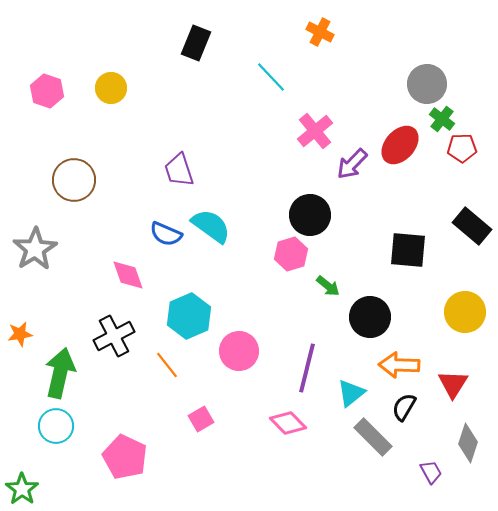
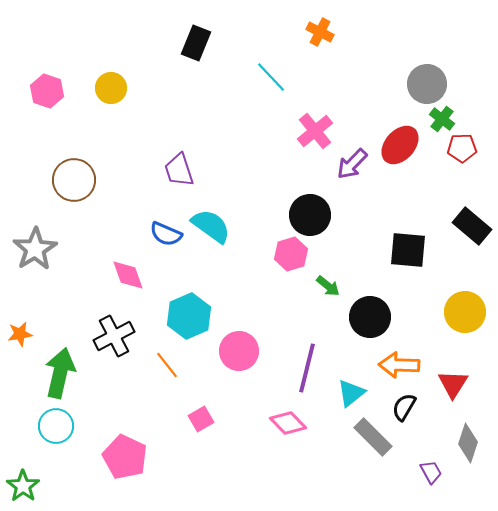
green star at (22, 489): moved 1 px right, 3 px up
